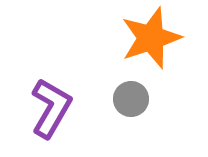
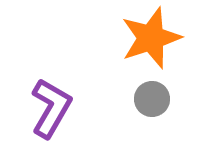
gray circle: moved 21 px right
